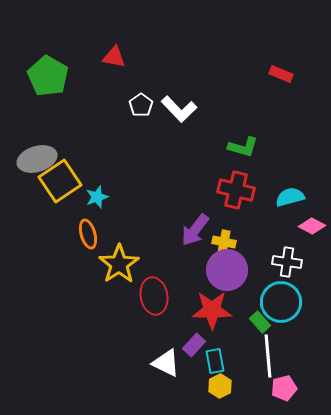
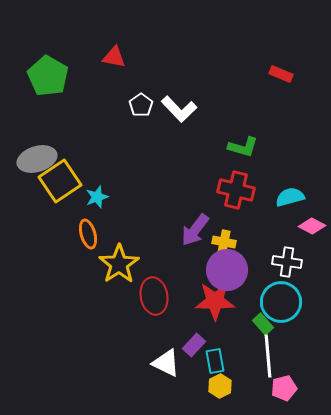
red star: moved 3 px right, 9 px up
green rectangle: moved 3 px right, 2 px down
